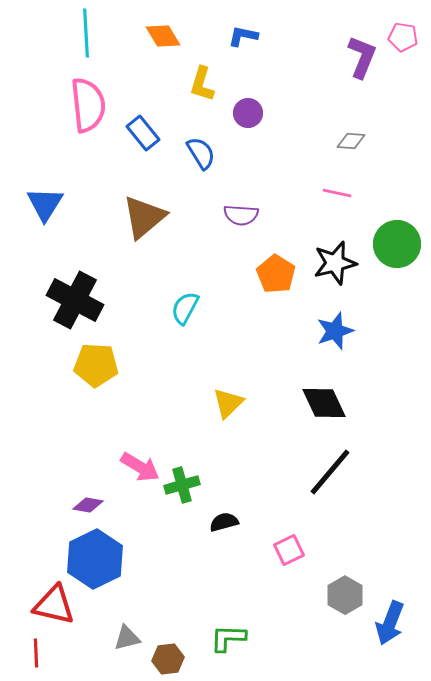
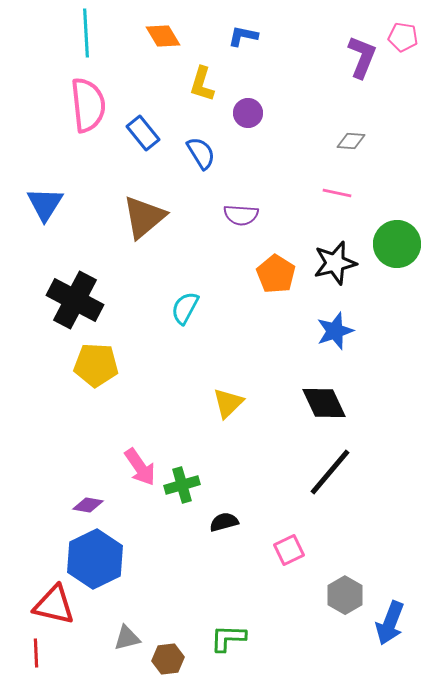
pink arrow: rotated 24 degrees clockwise
